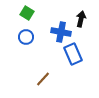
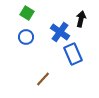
blue cross: moved 1 px left; rotated 24 degrees clockwise
